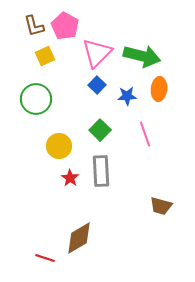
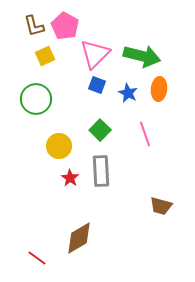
pink triangle: moved 2 px left, 1 px down
blue square: rotated 24 degrees counterclockwise
blue star: moved 1 px right, 3 px up; rotated 30 degrees clockwise
red line: moved 8 px left; rotated 18 degrees clockwise
